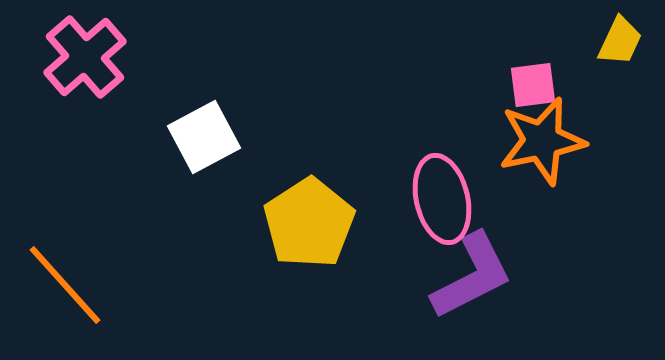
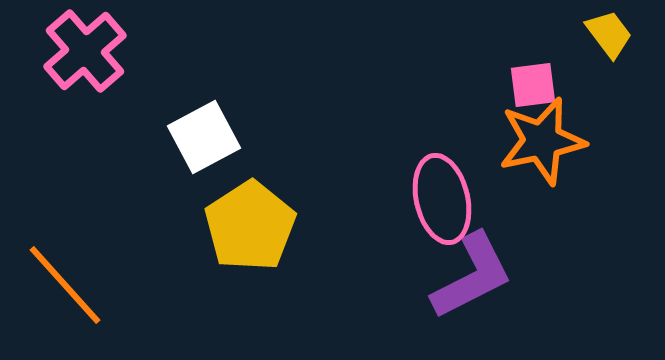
yellow trapezoid: moved 11 px left, 7 px up; rotated 62 degrees counterclockwise
pink cross: moved 6 px up
yellow pentagon: moved 59 px left, 3 px down
